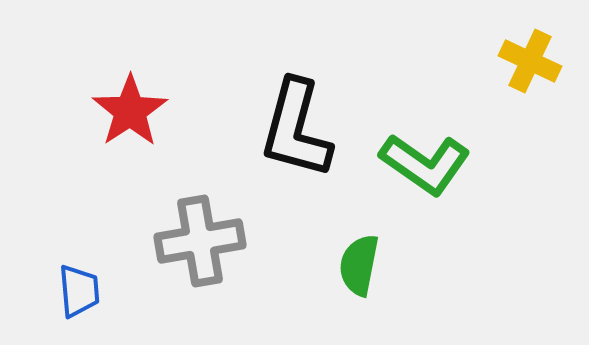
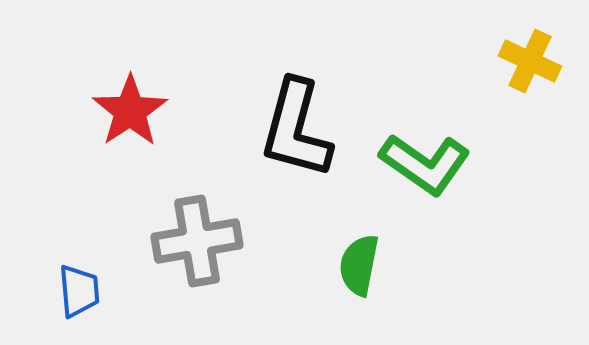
gray cross: moved 3 px left
